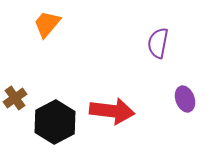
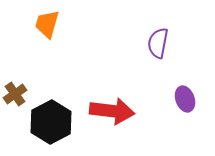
orange trapezoid: rotated 24 degrees counterclockwise
brown cross: moved 4 px up
black hexagon: moved 4 px left
